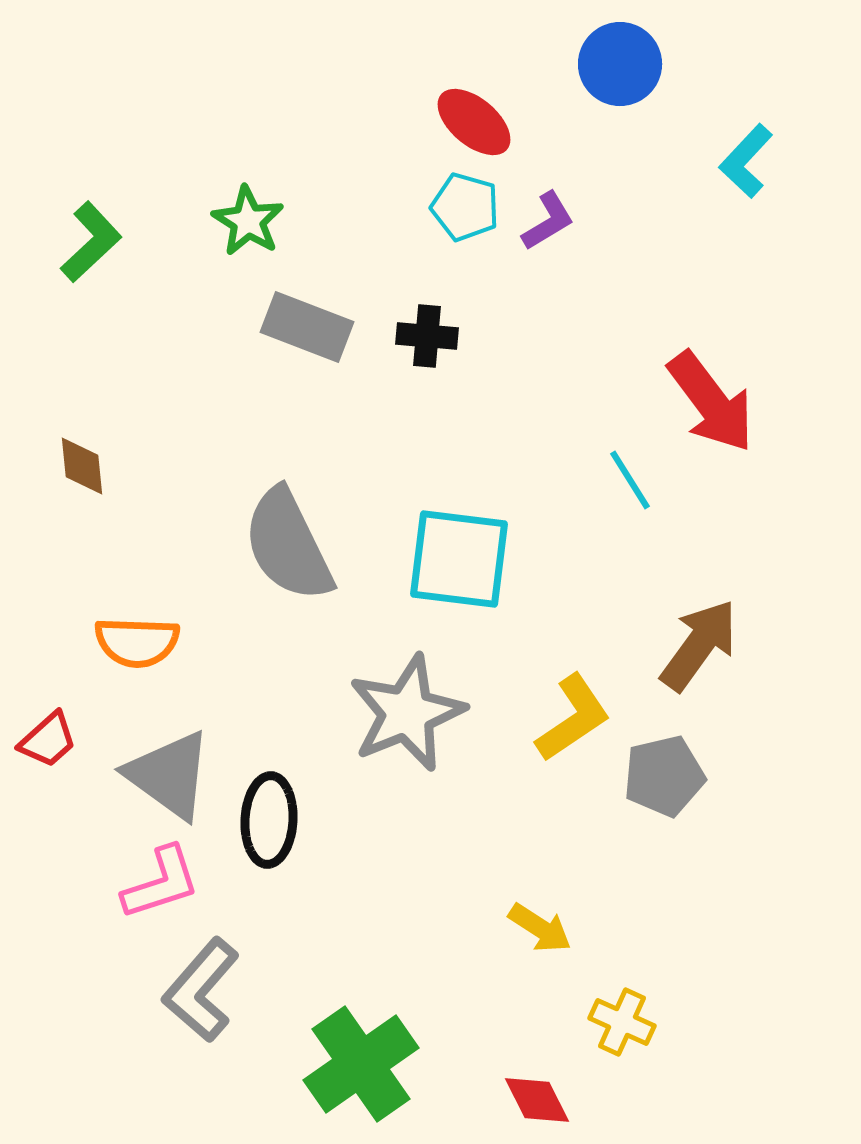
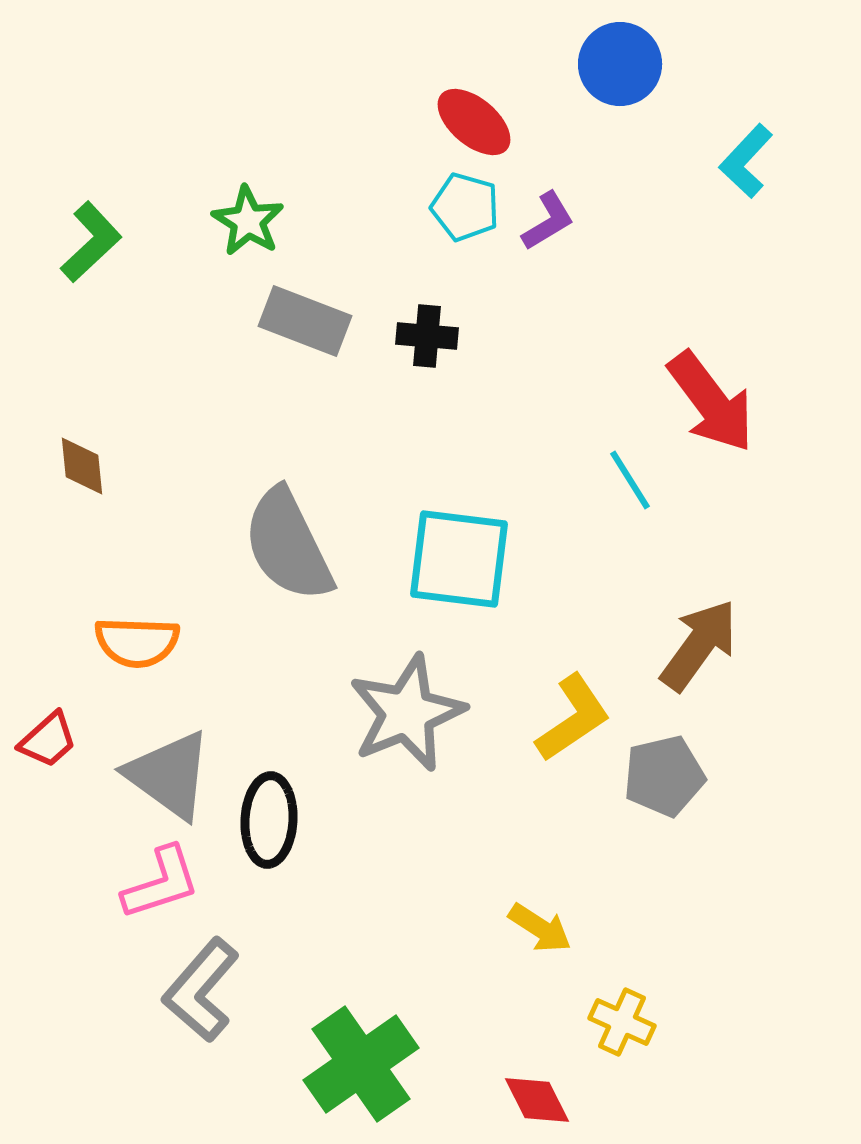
gray rectangle: moved 2 px left, 6 px up
